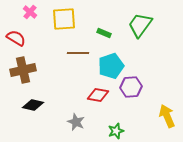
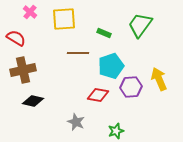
black diamond: moved 4 px up
yellow arrow: moved 8 px left, 37 px up
